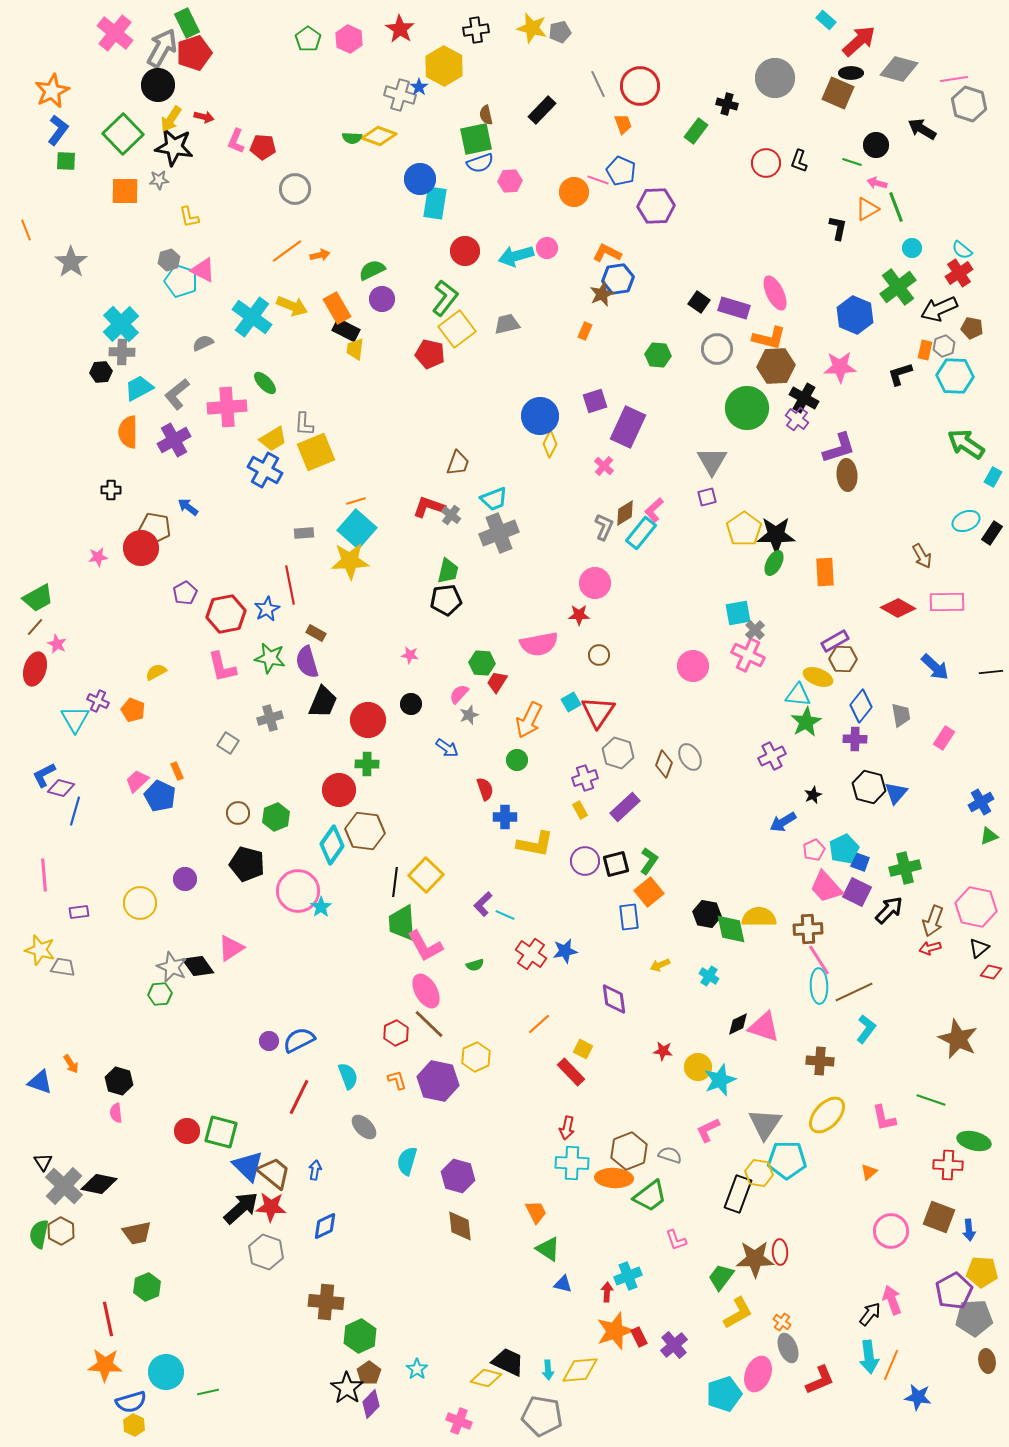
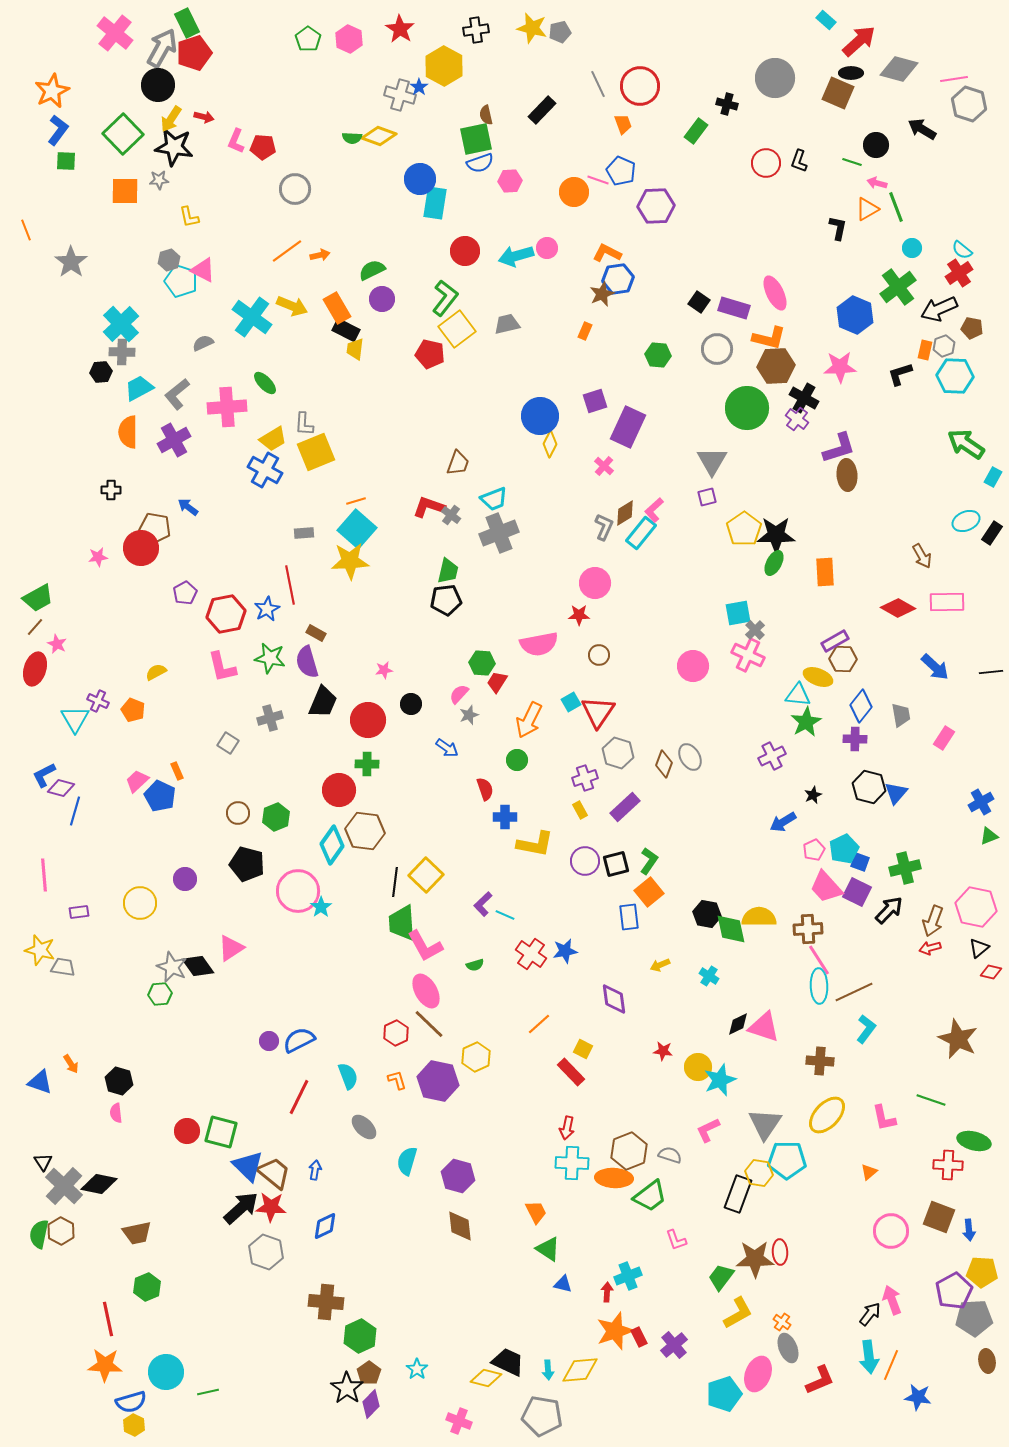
pink star at (410, 655): moved 26 px left, 15 px down; rotated 18 degrees counterclockwise
